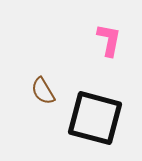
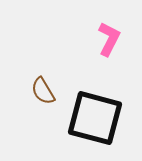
pink L-shape: moved 1 px up; rotated 16 degrees clockwise
